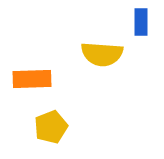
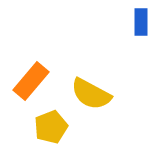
yellow semicircle: moved 11 px left, 40 px down; rotated 24 degrees clockwise
orange rectangle: moved 1 px left, 2 px down; rotated 48 degrees counterclockwise
